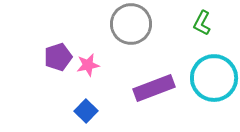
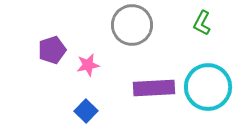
gray circle: moved 1 px right, 1 px down
purple pentagon: moved 6 px left, 7 px up
cyan circle: moved 6 px left, 9 px down
purple rectangle: rotated 18 degrees clockwise
